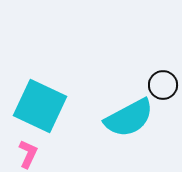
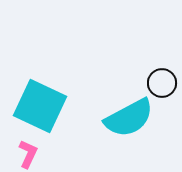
black circle: moved 1 px left, 2 px up
